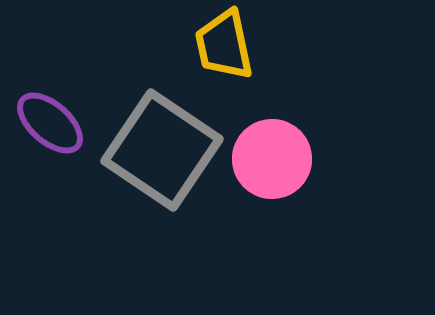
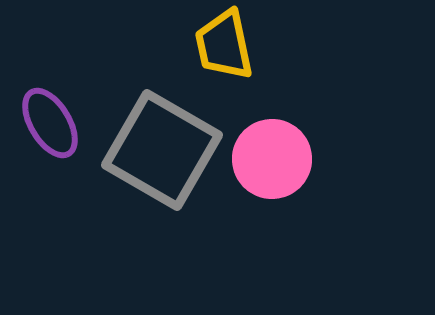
purple ellipse: rotated 18 degrees clockwise
gray square: rotated 4 degrees counterclockwise
